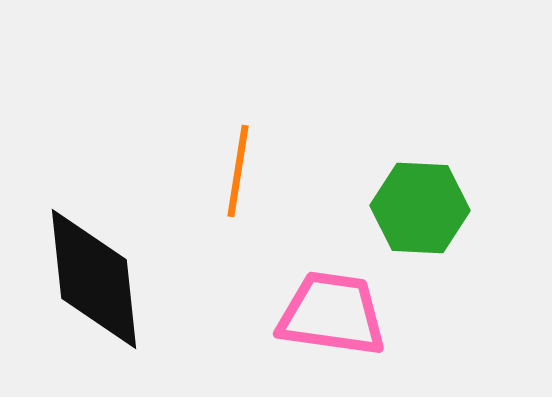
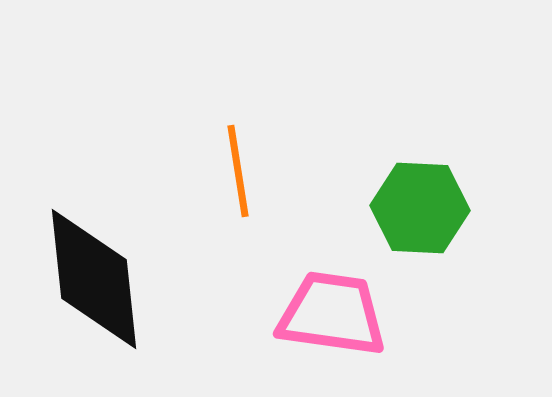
orange line: rotated 18 degrees counterclockwise
